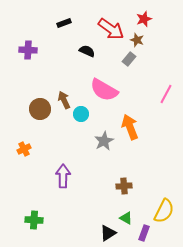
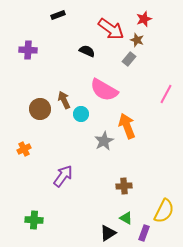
black rectangle: moved 6 px left, 8 px up
orange arrow: moved 3 px left, 1 px up
purple arrow: rotated 35 degrees clockwise
